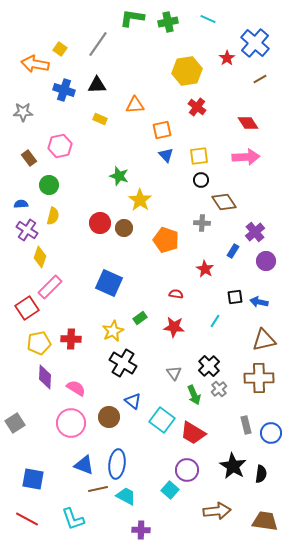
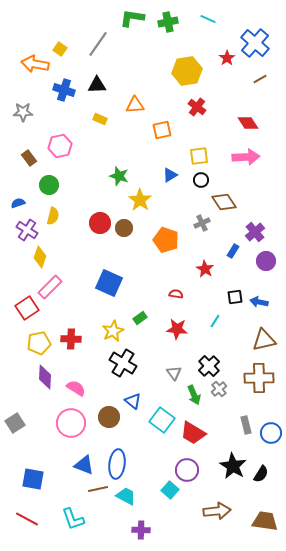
blue triangle at (166, 155): moved 4 px right, 20 px down; rotated 42 degrees clockwise
blue semicircle at (21, 204): moved 3 px left, 1 px up; rotated 16 degrees counterclockwise
gray cross at (202, 223): rotated 28 degrees counterclockwise
red star at (174, 327): moved 3 px right, 2 px down
black semicircle at (261, 474): rotated 24 degrees clockwise
